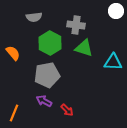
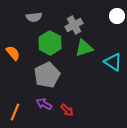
white circle: moved 1 px right, 5 px down
gray cross: moved 2 px left; rotated 36 degrees counterclockwise
green triangle: rotated 36 degrees counterclockwise
cyan triangle: rotated 30 degrees clockwise
gray pentagon: rotated 15 degrees counterclockwise
purple arrow: moved 3 px down
orange line: moved 1 px right, 1 px up
